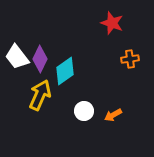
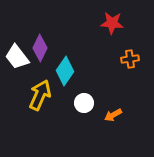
red star: rotated 15 degrees counterclockwise
purple diamond: moved 11 px up
cyan diamond: rotated 20 degrees counterclockwise
white circle: moved 8 px up
